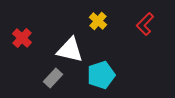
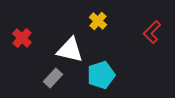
red L-shape: moved 7 px right, 8 px down
